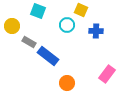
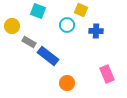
pink rectangle: rotated 60 degrees counterclockwise
